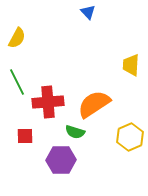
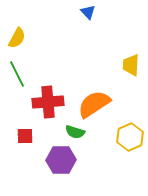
green line: moved 8 px up
